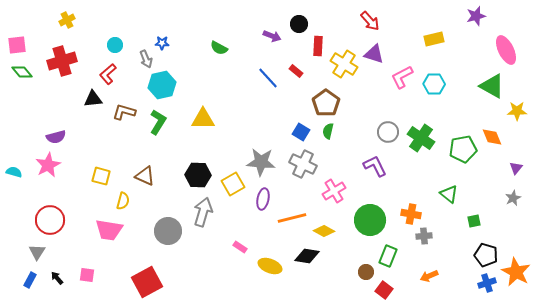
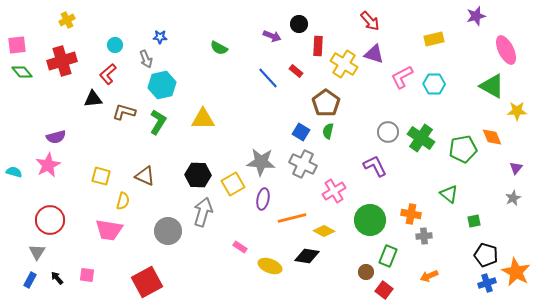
blue star at (162, 43): moved 2 px left, 6 px up
